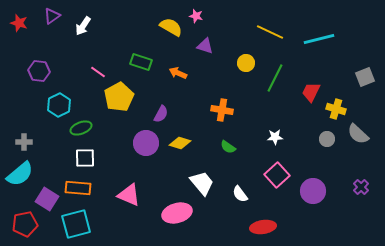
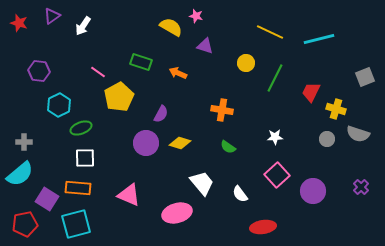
gray semicircle at (358, 134): rotated 25 degrees counterclockwise
